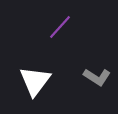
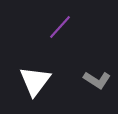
gray L-shape: moved 3 px down
